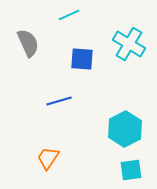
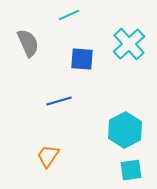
cyan cross: rotated 16 degrees clockwise
cyan hexagon: moved 1 px down
orange trapezoid: moved 2 px up
